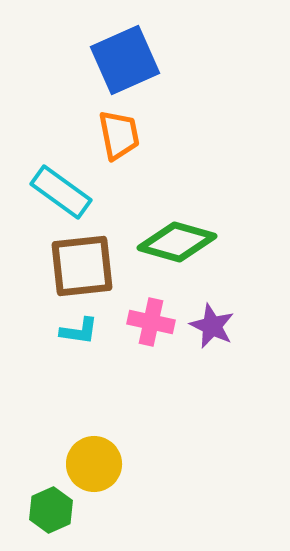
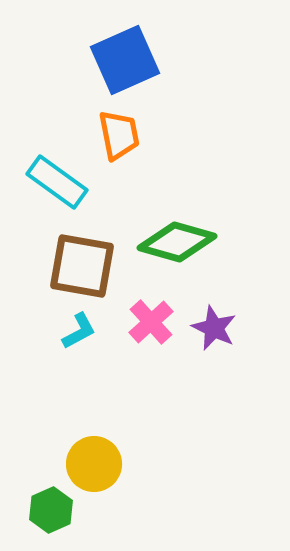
cyan rectangle: moved 4 px left, 10 px up
brown square: rotated 16 degrees clockwise
pink cross: rotated 36 degrees clockwise
purple star: moved 2 px right, 2 px down
cyan L-shape: rotated 36 degrees counterclockwise
